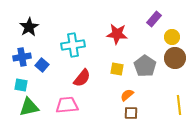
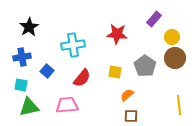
blue square: moved 5 px right, 6 px down
yellow square: moved 2 px left, 3 px down
brown square: moved 3 px down
